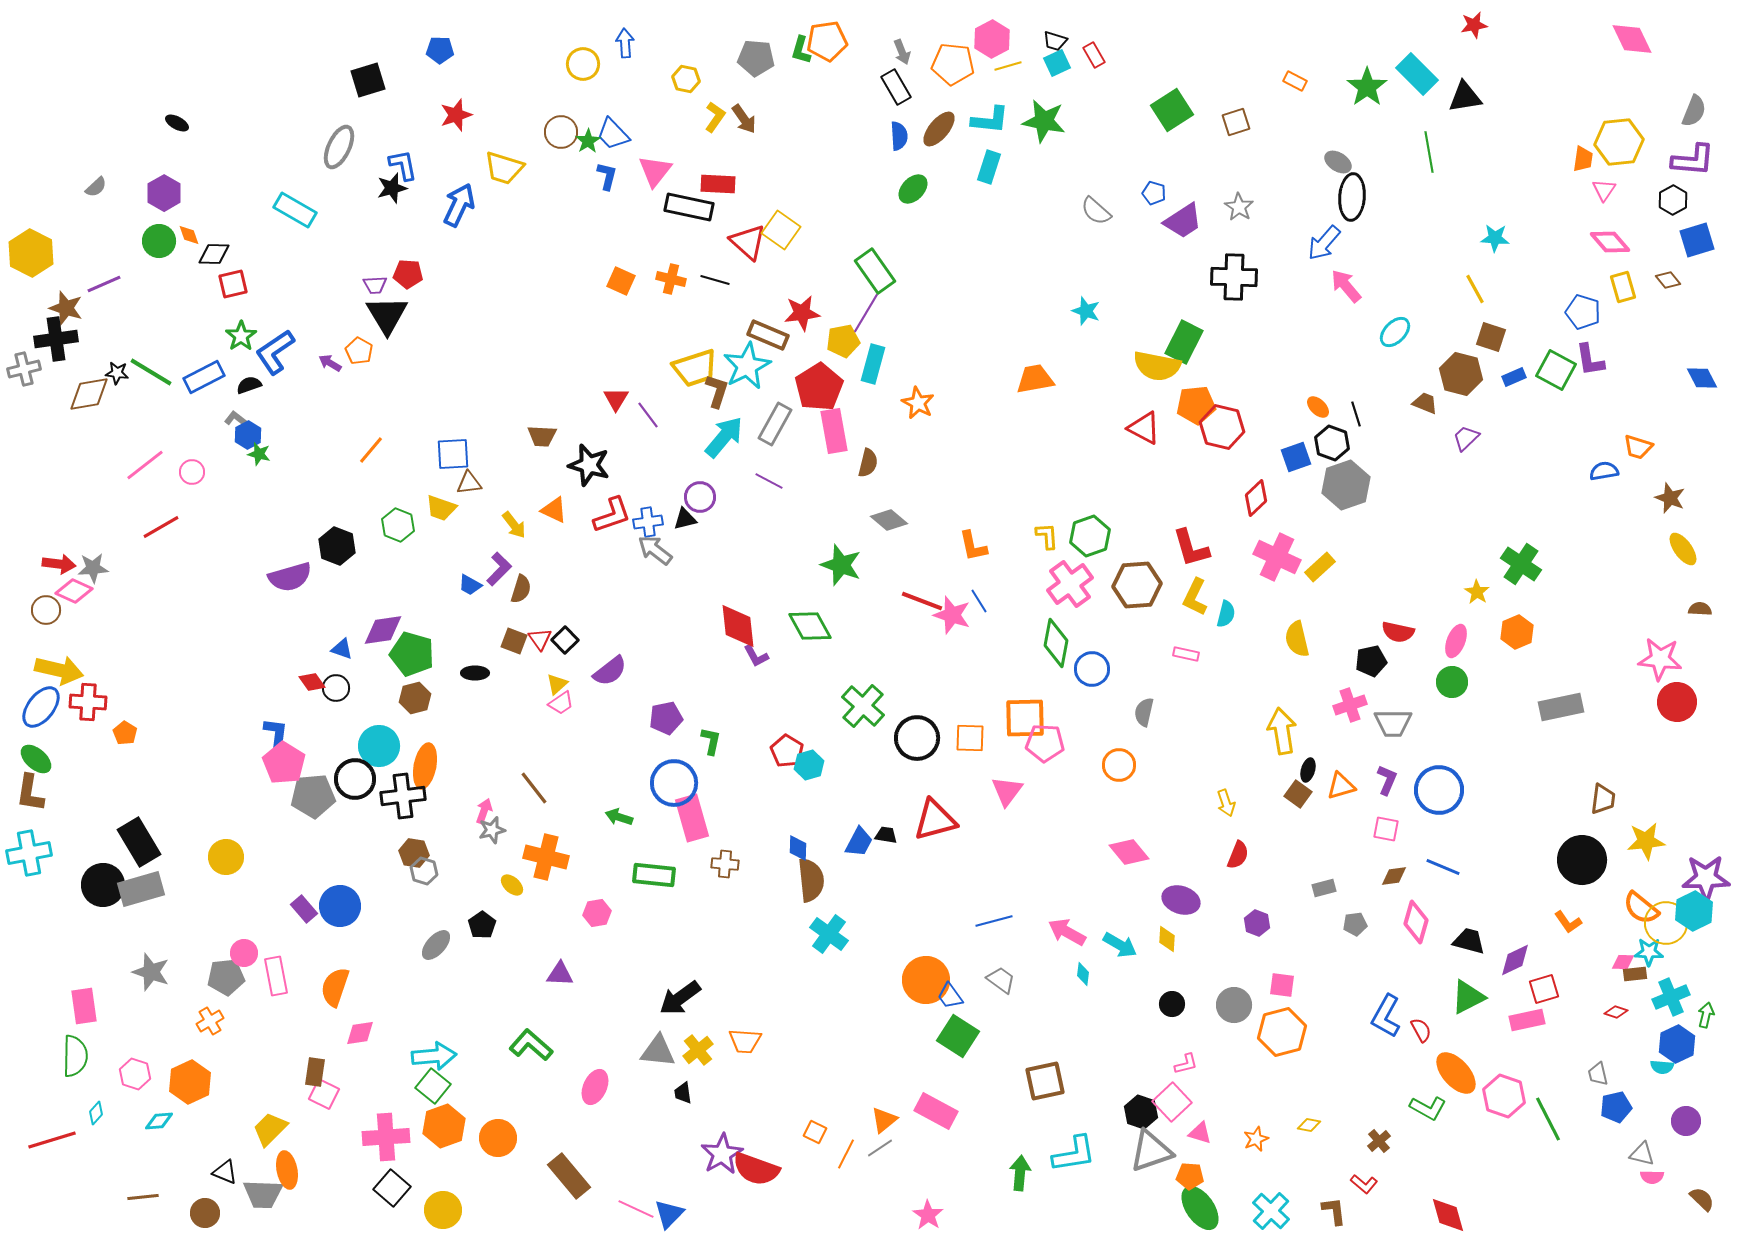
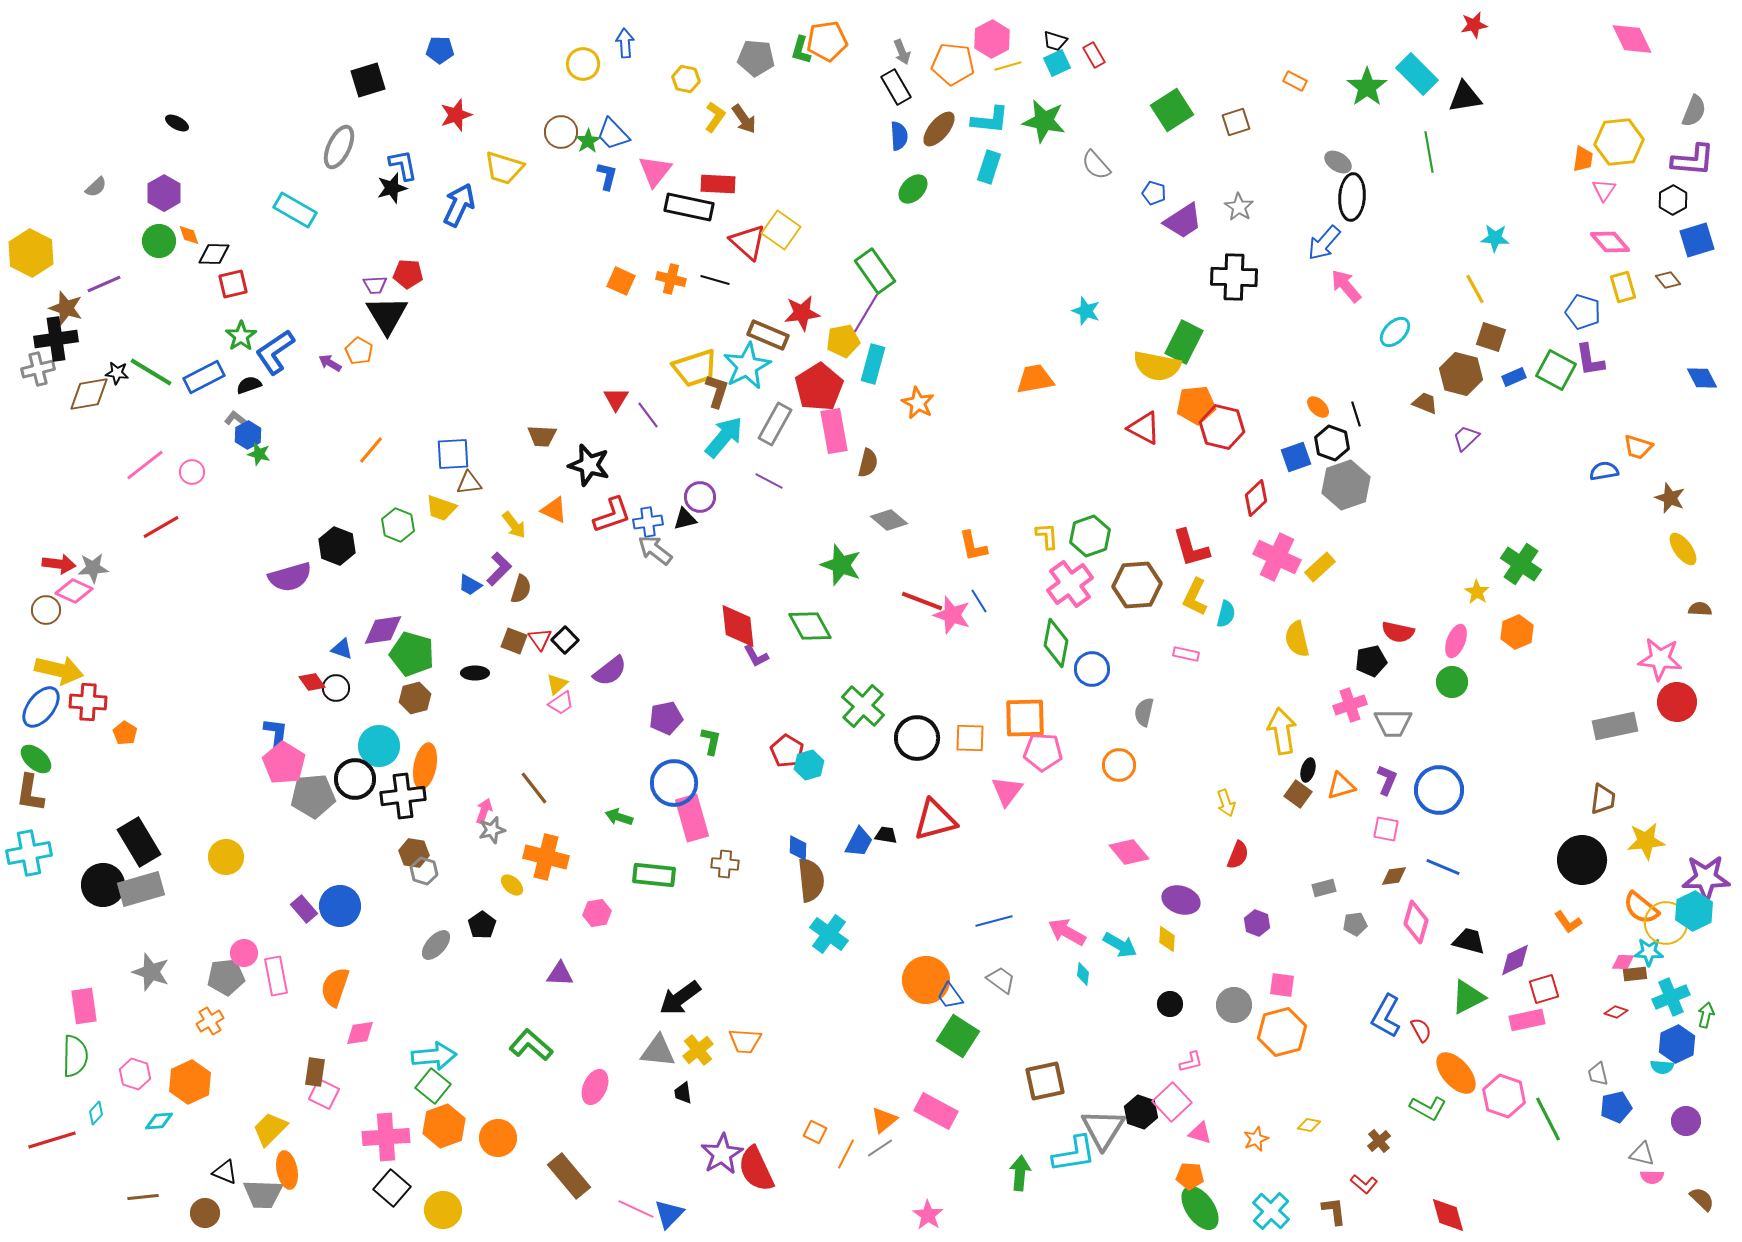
gray semicircle at (1096, 211): moved 46 px up; rotated 8 degrees clockwise
gray cross at (24, 369): moved 14 px right
gray rectangle at (1561, 707): moved 54 px right, 19 px down
pink pentagon at (1045, 743): moved 2 px left, 9 px down
black circle at (1172, 1004): moved 2 px left
pink L-shape at (1186, 1064): moved 5 px right, 2 px up
gray triangle at (1151, 1151): moved 48 px left, 22 px up; rotated 39 degrees counterclockwise
red semicircle at (756, 1169): rotated 45 degrees clockwise
